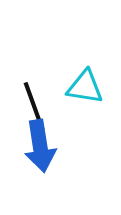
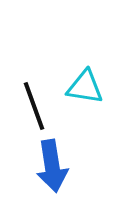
blue arrow: moved 12 px right, 20 px down
